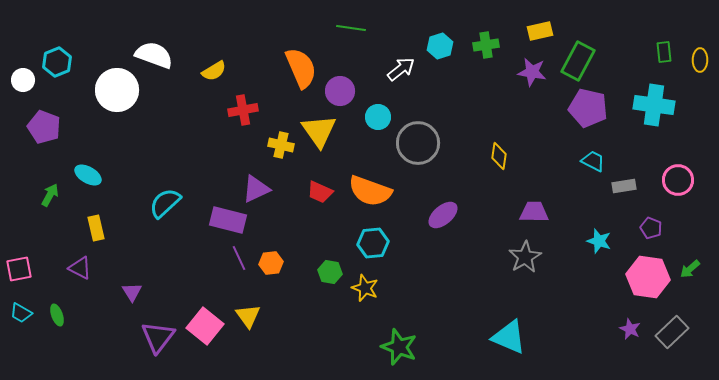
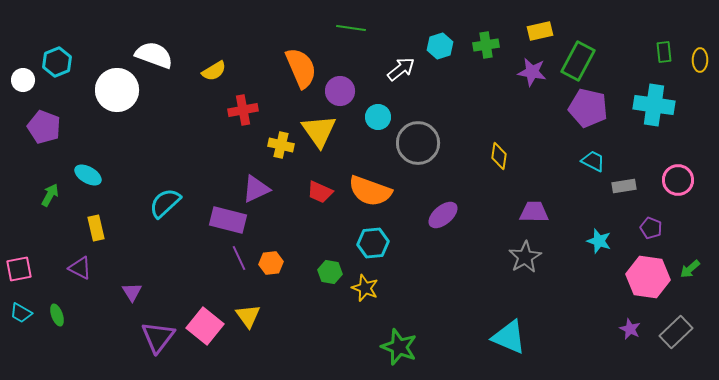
gray rectangle at (672, 332): moved 4 px right
